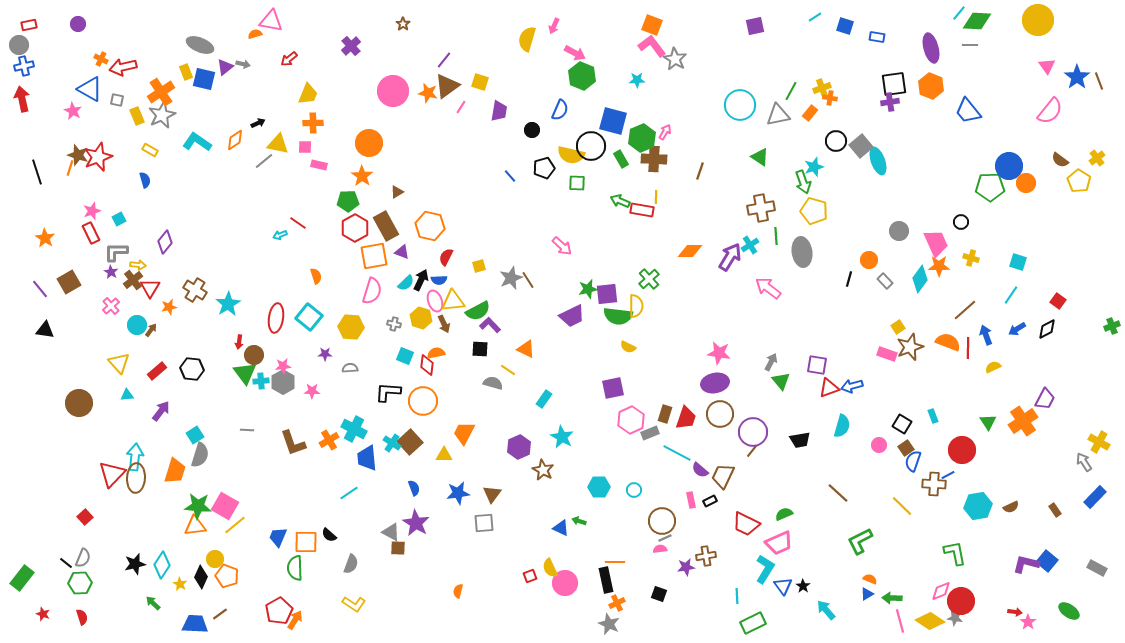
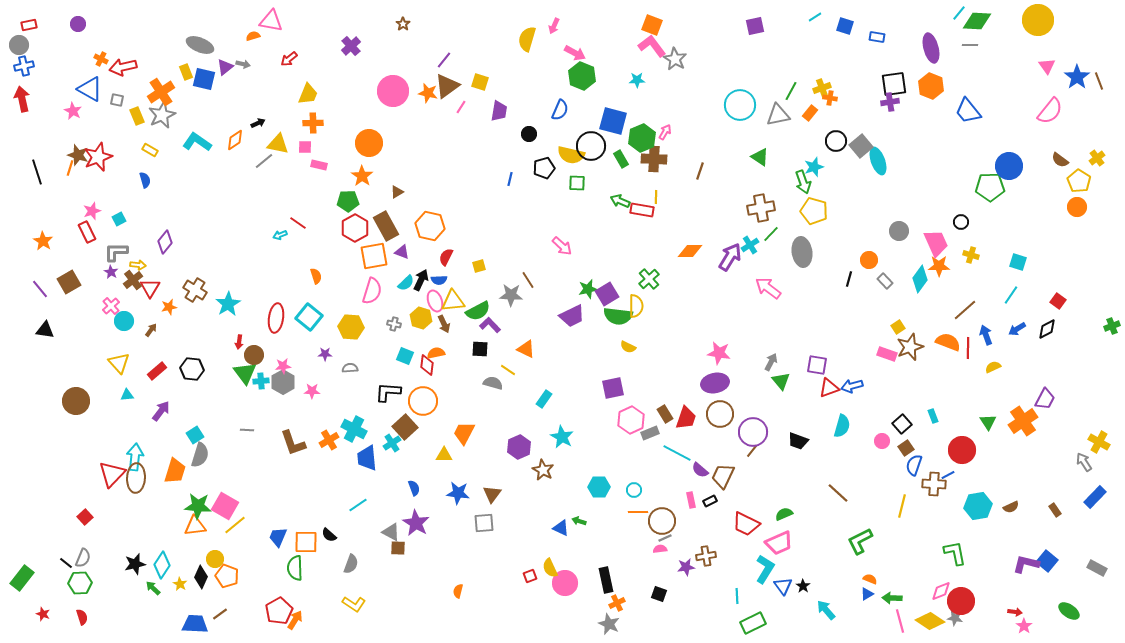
orange semicircle at (255, 34): moved 2 px left, 2 px down
black circle at (532, 130): moved 3 px left, 4 px down
blue line at (510, 176): moved 3 px down; rotated 56 degrees clockwise
orange circle at (1026, 183): moved 51 px right, 24 px down
red rectangle at (91, 233): moved 4 px left, 1 px up
green line at (776, 236): moved 5 px left, 2 px up; rotated 48 degrees clockwise
orange star at (45, 238): moved 2 px left, 3 px down
yellow cross at (971, 258): moved 3 px up
gray star at (511, 278): moved 17 px down; rotated 25 degrees clockwise
purple square at (607, 294): rotated 25 degrees counterclockwise
cyan circle at (137, 325): moved 13 px left, 4 px up
brown circle at (79, 403): moved 3 px left, 2 px up
brown rectangle at (665, 414): rotated 48 degrees counterclockwise
black square at (902, 424): rotated 18 degrees clockwise
black trapezoid at (800, 440): moved 2 px left, 1 px down; rotated 30 degrees clockwise
brown square at (410, 442): moved 5 px left, 15 px up
cyan cross at (392, 443): rotated 24 degrees clockwise
pink circle at (879, 445): moved 3 px right, 4 px up
blue semicircle at (913, 461): moved 1 px right, 4 px down
cyan line at (349, 493): moved 9 px right, 12 px down
blue star at (458, 493): rotated 15 degrees clockwise
yellow line at (902, 506): rotated 60 degrees clockwise
orange line at (615, 562): moved 23 px right, 50 px up
green arrow at (153, 603): moved 15 px up
pink star at (1028, 622): moved 4 px left, 4 px down
